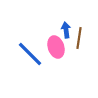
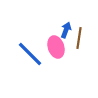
blue arrow: rotated 28 degrees clockwise
